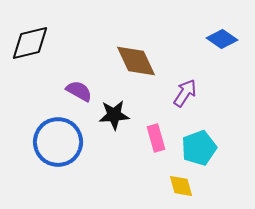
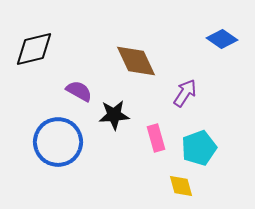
black diamond: moved 4 px right, 6 px down
